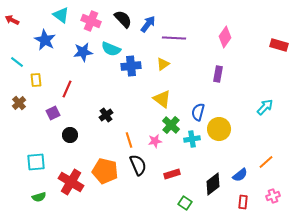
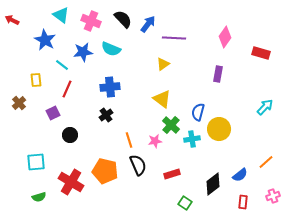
red rectangle at (279, 45): moved 18 px left, 8 px down
cyan line at (17, 62): moved 45 px right, 3 px down
blue cross at (131, 66): moved 21 px left, 21 px down
